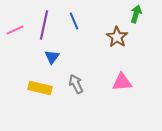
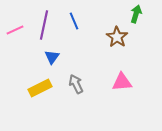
yellow rectangle: rotated 40 degrees counterclockwise
